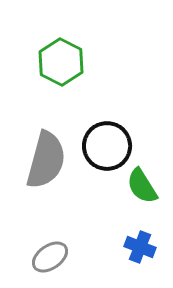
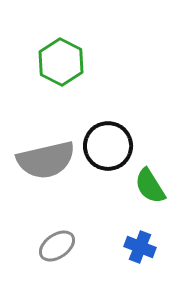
black circle: moved 1 px right
gray semicircle: rotated 62 degrees clockwise
green semicircle: moved 8 px right
gray ellipse: moved 7 px right, 11 px up
